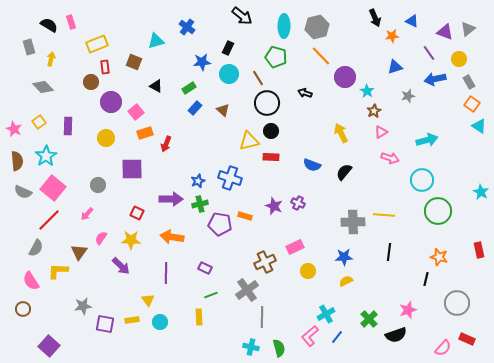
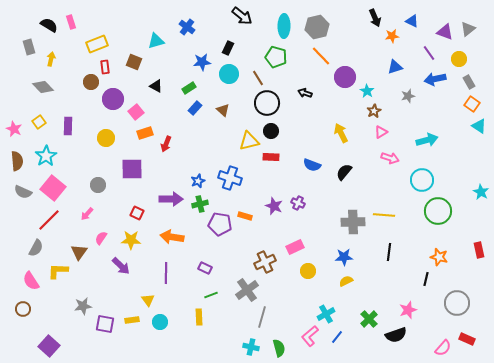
purple circle at (111, 102): moved 2 px right, 3 px up
gray line at (262, 317): rotated 15 degrees clockwise
